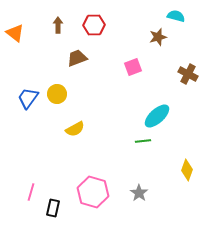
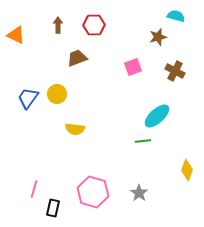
orange triangle: moved 1 px right, 2 px down; rotated 12 degrees counterclockwise
brown cross: moved 13 px left, 3 px up
yellow semicircle: rotated 36 degrees clockwise
pink line: moved 3 px right, 3 px up
